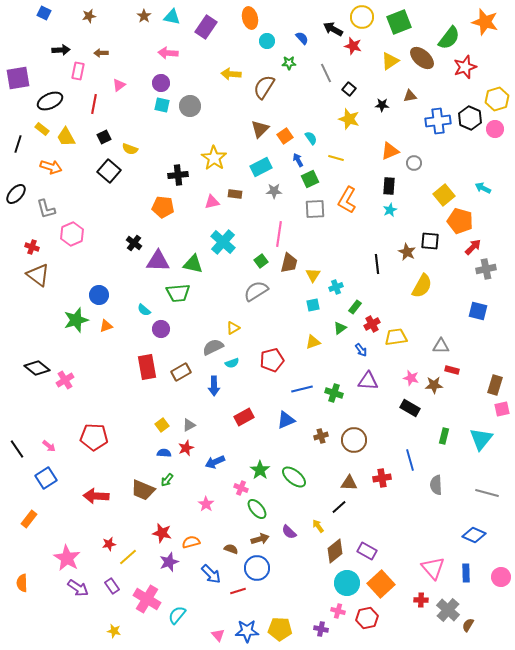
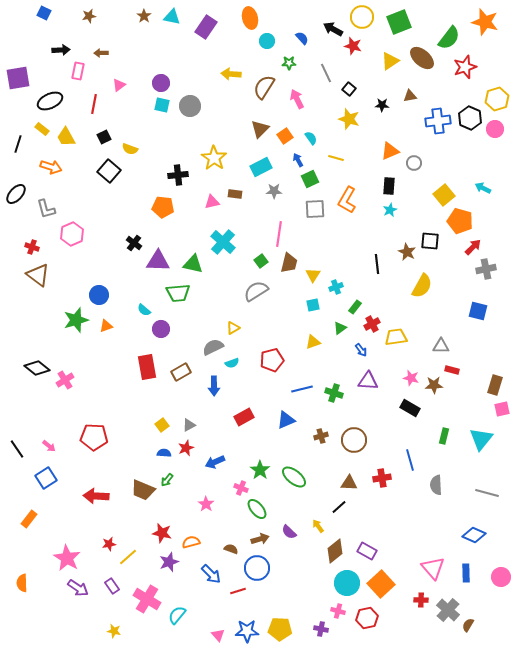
pink arrow at (168, 53): moved 129 px right, 46 px down; rotated 60 degrees clockwise
